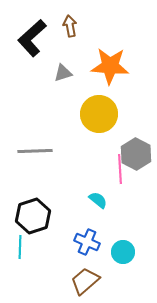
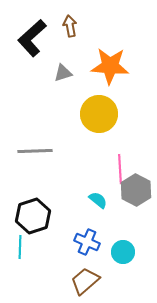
gray hexagon: moved 36 px down
